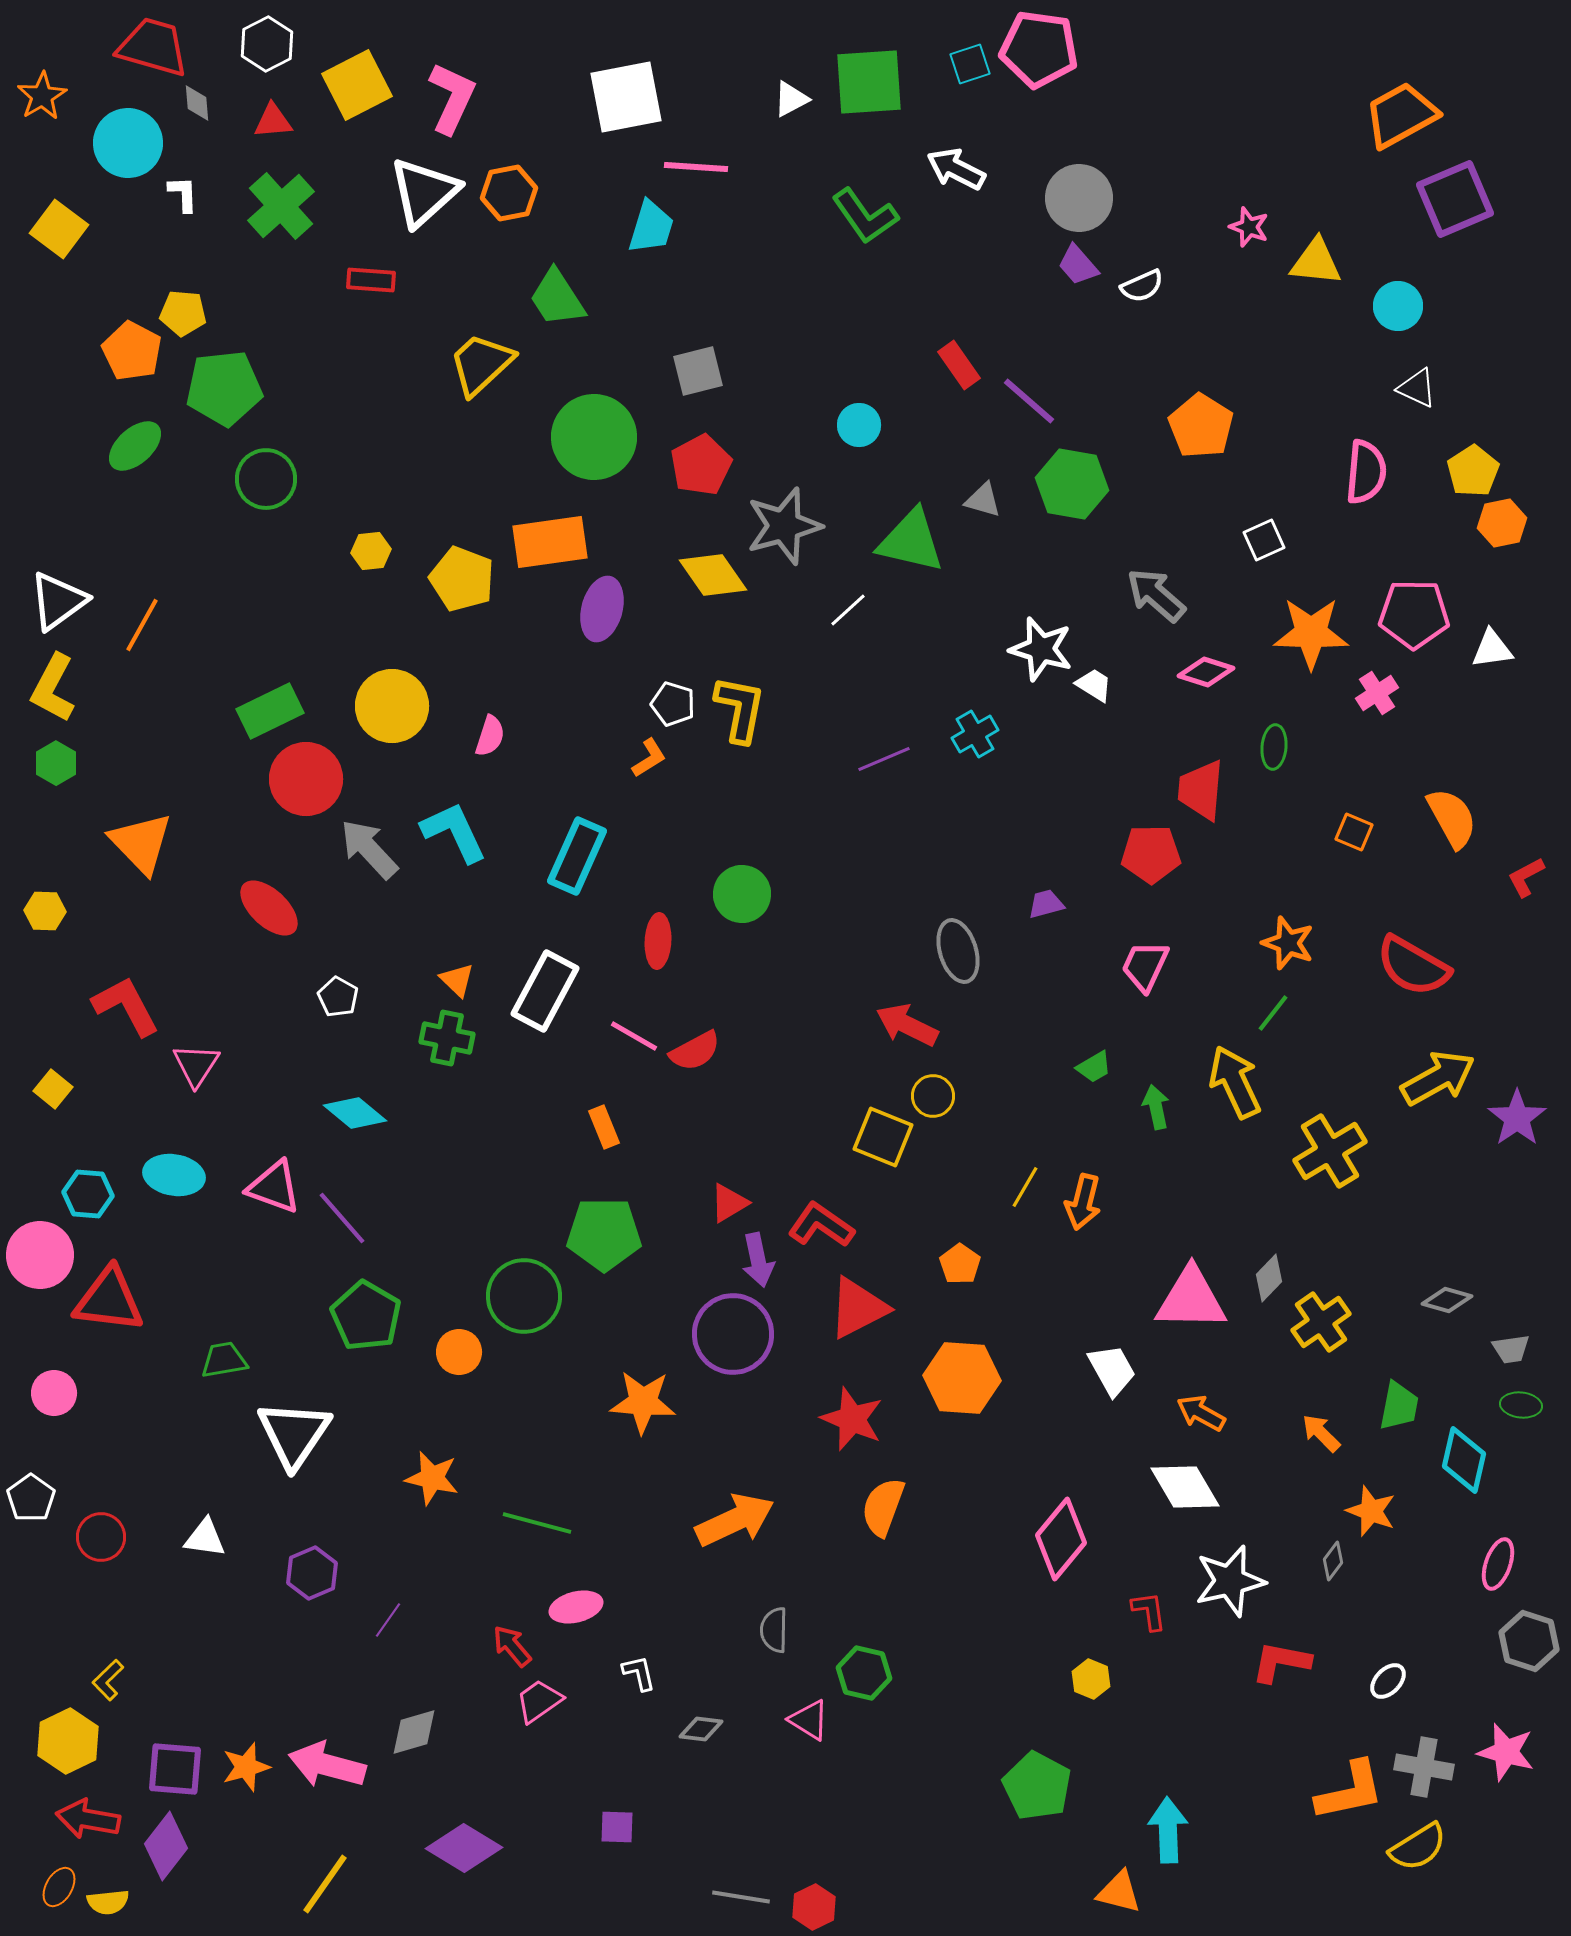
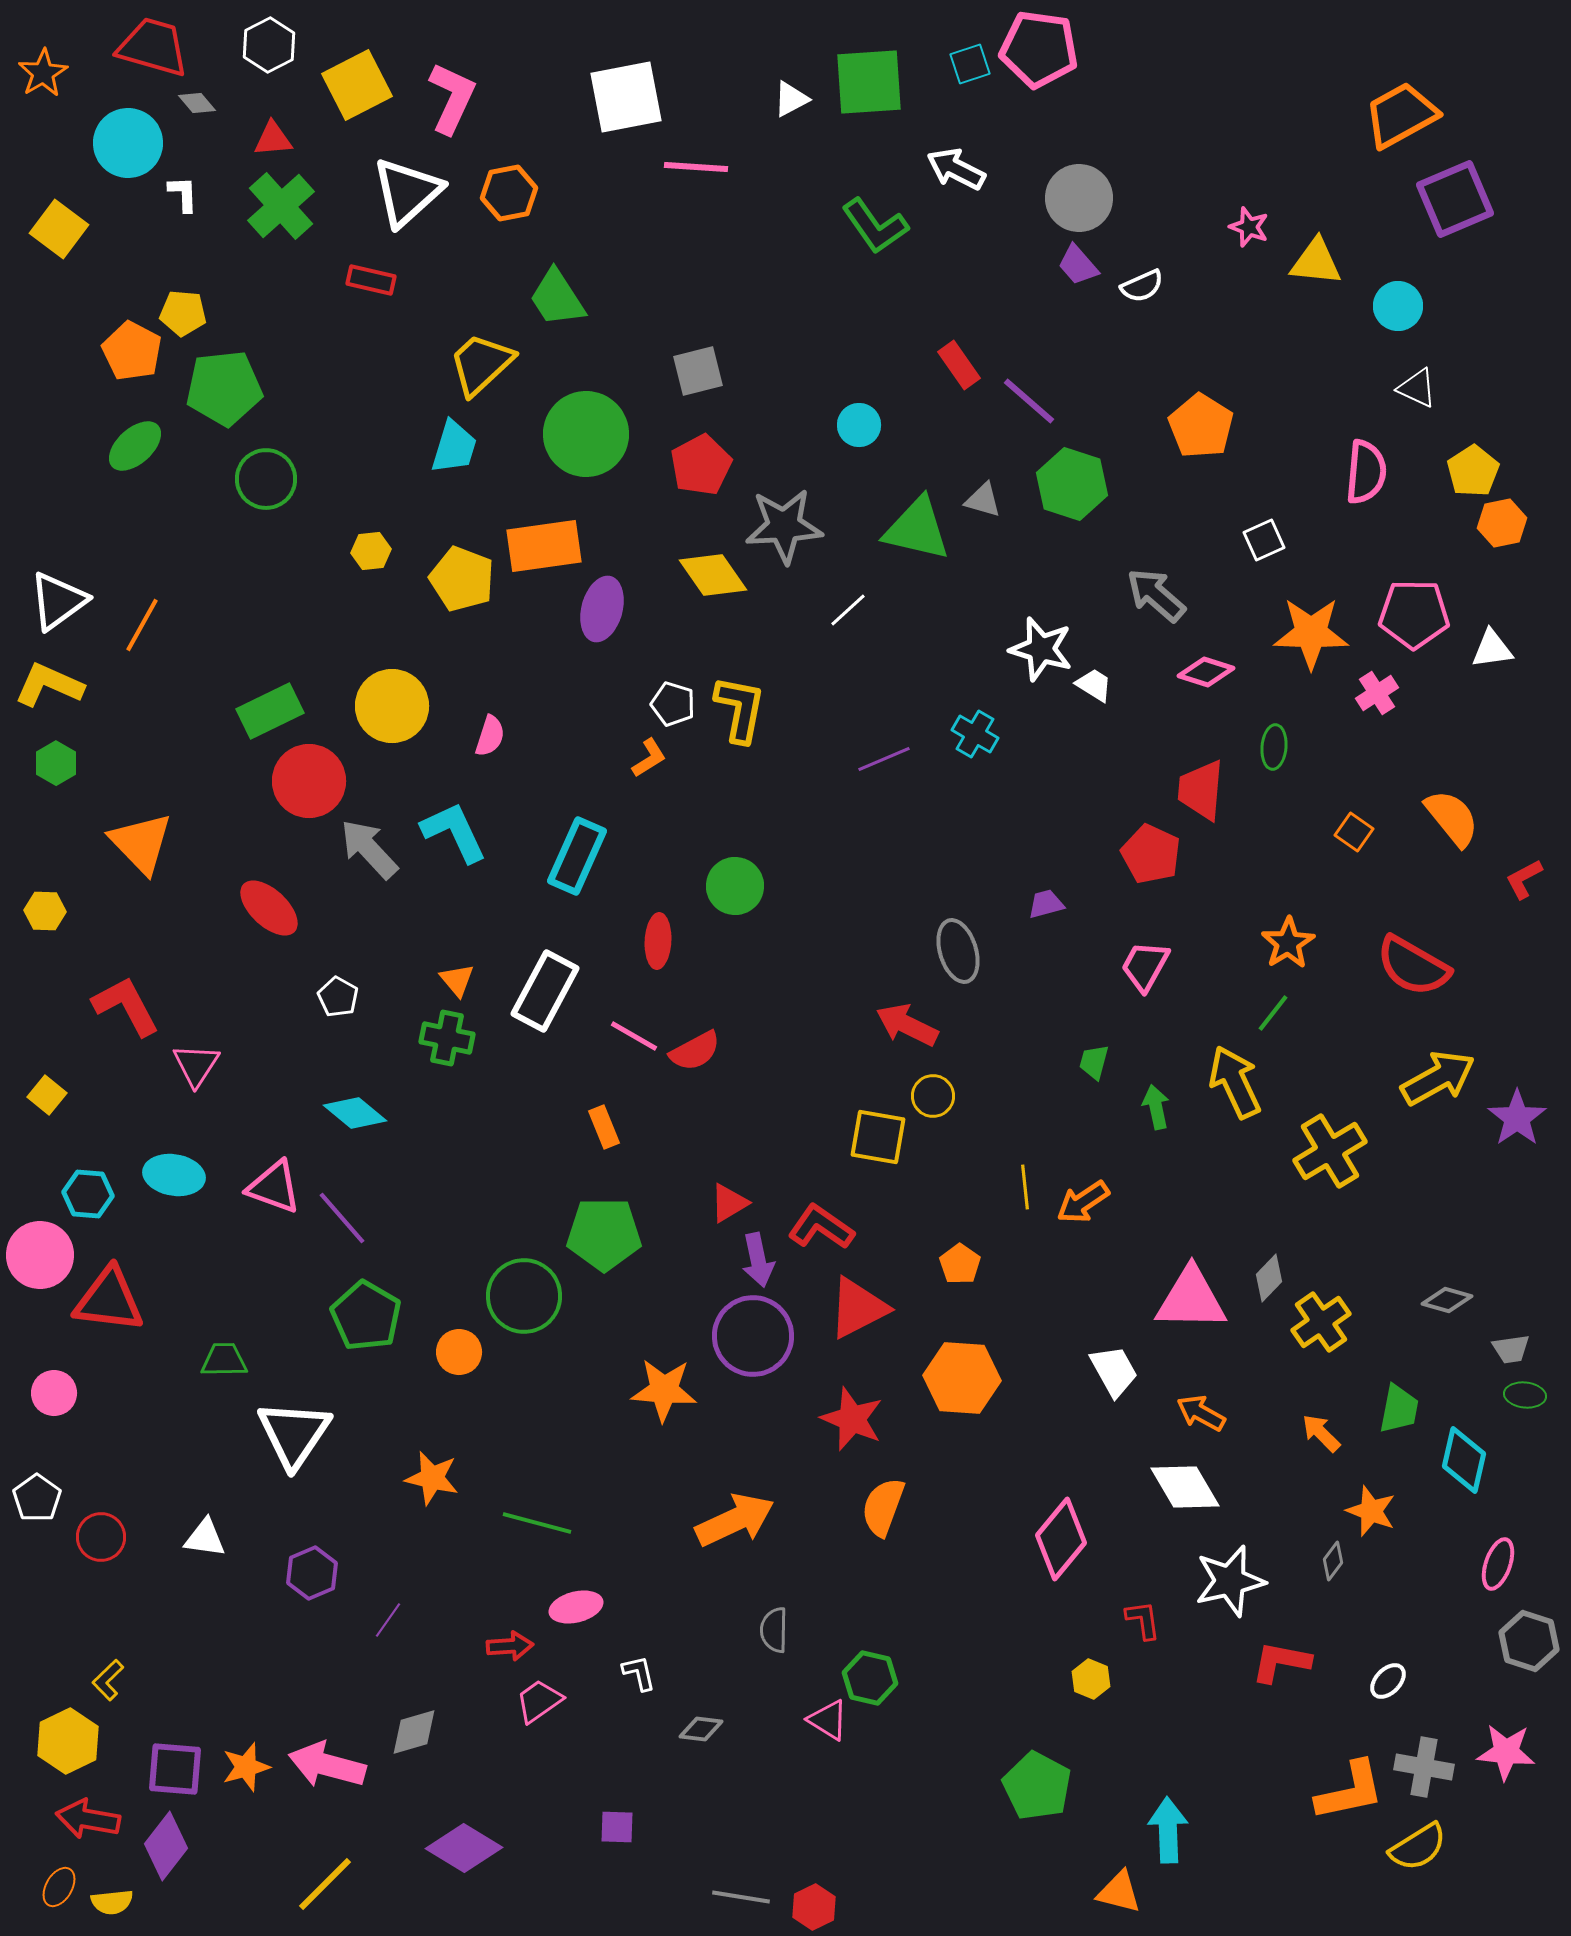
white hexagon at (267, 44): moved 2 px right, 1 px down
orange star at (42, 96): moved 1 px right, 23 px up
gray diamond at (197, 103): rotated 36 degrees counterclockwise
red triangle at (273, 121): moved 18 px down
white triangle at (424, 192): moved 17 px left
green L-shape at (865, 216): moved 10 px right, 10 px down
cyan trapezoid at (651, 227): moved 197 px left, 220 px down
red rectangle at (371, 280): rotated 9 degrees clockwise
green circle at (594, 437): moved 8 px left, 3 px up
green hexagon at (1072, 484): rotated 8 degrees clockwise
gray star at (784, 526): rotated 12 degrees clockwise
green triangle at (911, 541): moved 6 px right, 12 px up
orange rectangle at (550, 542): moved 6 px left, 4 px down
yellow L-shape at (53, 688): moved 4 px left, 3 px up; rotated 86 degrees clockwise
cyan cross at (975, 734): rotated 30 degrees counterclockwise
red circle at (306, 779): moved 3 px right, 2 px down
orange semicircle at (1452, 818): rotated 10 degrees counterclockwise
orange square at (1354, 832): rotated 12 degrees clockwise
red pentagon at (1151, 854): rotated 26 degrees clockwise
red L-shape at (1526, 877): moved 2 px left, 2 px down
green circle at (742, 894): moved 7 px left, 8 px up
orange star at (1288, 943): rotated 20 degrees clockwise
pink trapezoid at (1145, 966): rotated 4 degrees clockwise
orange triangle at (457, 980): rotated 6 degrees clockwise
green trapezoid at (1094, 1067): moved 5 px up; rotated 135 degrees clockwise
yellow square at (53, 1089): moved 6 px left, 6 px down
yellow square at (883, 1137): moved 5 px left; rotated 12 degrees counterclockwise
yellow line at (1025, 1187): rotated 36 degrees counterclockwise
orange arrow at (1083, 1202): rotated 42 degrees clockwise
red L-shape at (821, 1225): moved 2 px down
purple circle at (733, 1334): moved 20 px right, 2 px down
green trapezoid at (224, 1360): rotated 9 degrees clockwise
white trapezoid at (1112, 1370): moved 2 px right, 1 px down
orange star at (643, 1402): moved 21 px right, 12 px up
green ellipse at (1521, 1405): moved 4 px right, 10 px up
green trapezoid at (1399, 1406): moved 3 px down
white pentagon at (31, 1498): moved 6 px right
red L-shape at (1149, 1611): moved 6 px left, 9 px down
red arrow at (512, 1646): moved 2 px left; rotated 126 degrees clockwise
green hexagon at (864, 1673): moved 6 px right, 5 px down
pink triangle at (809, 1720): moved 19 px right
pink star at (1506, 1752): rotated 10 degrees counterclockwise
yellow line at (325, 1884): rotated 10 degrees clockwise
yellow semicircle at (108, 1902): moved 4 px right
